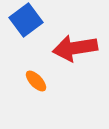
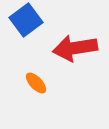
orange ellipse: moved 2 px down
